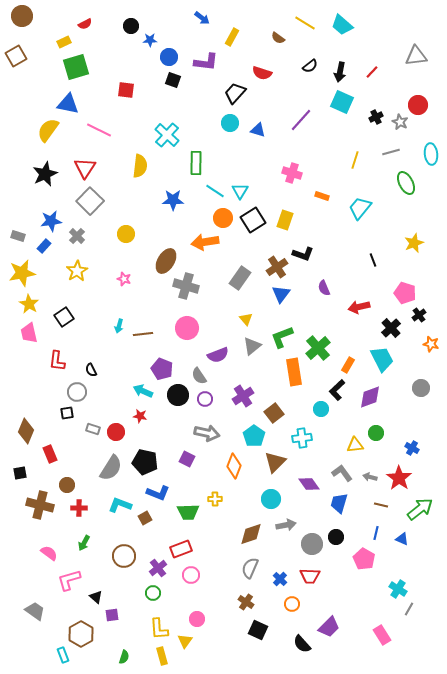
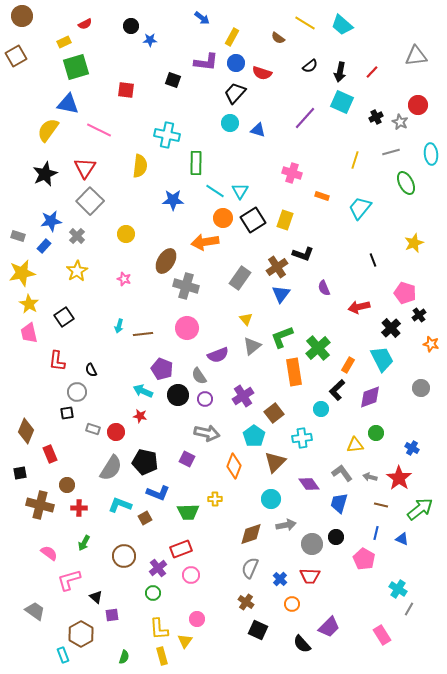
blue circle at (169, 57): moved 67 px right, 6 px down
purple line at (301, 120): moved 4 px right, 2 px up
cyan cross at (167, 135): rotated 30 degrees counterclockwise
